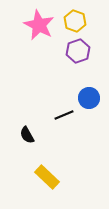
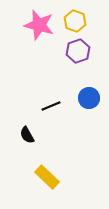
pink star: rotated 12 degrees counterclockwise
black line: moved 13 px left, 9 px up
